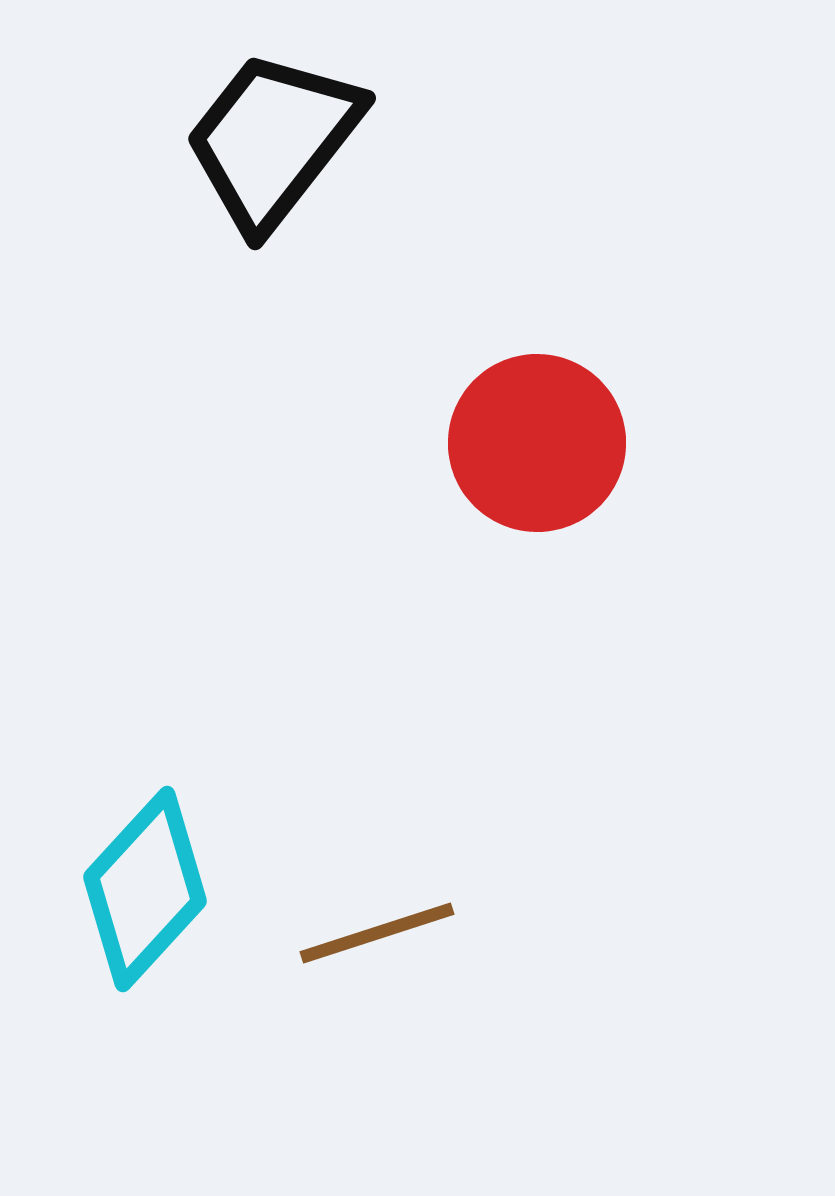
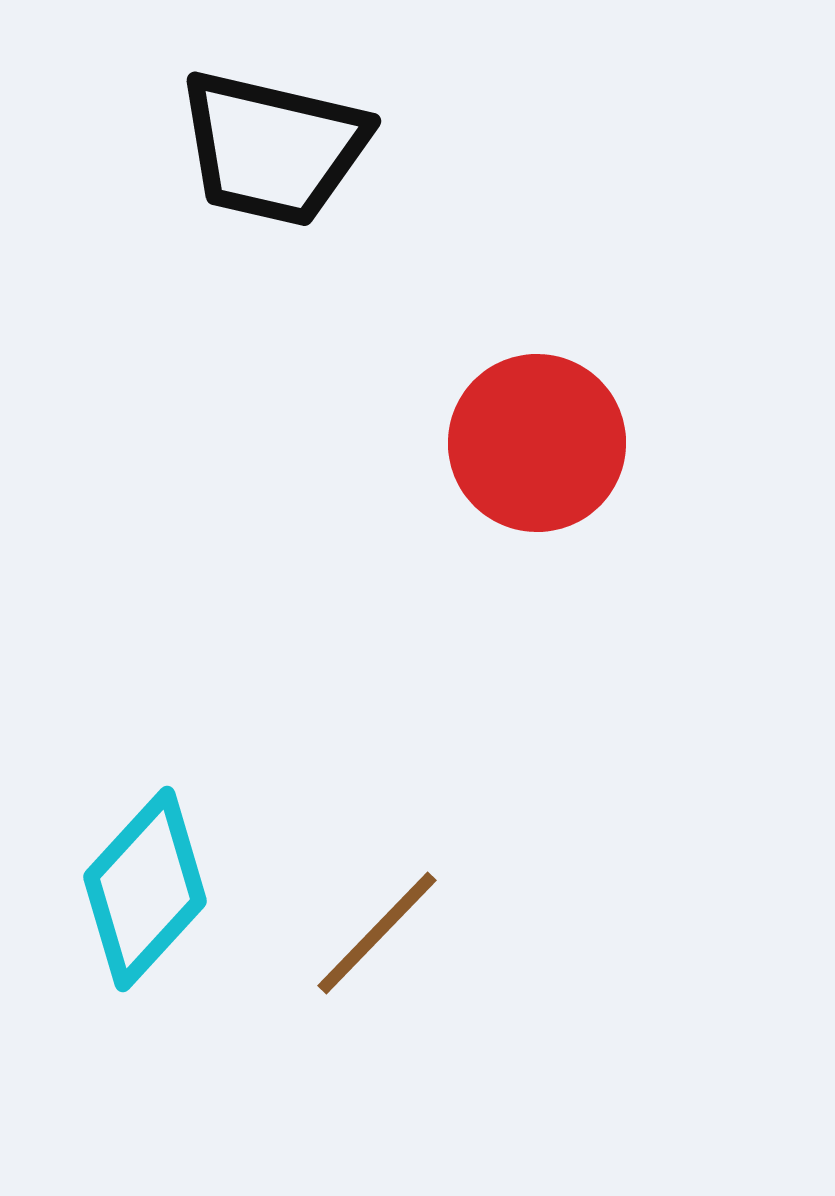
black trapezoid: moved 8 px down; rotated 115 degrees counterclockwise
brown line: rotated 28 degrees counterclockwise
